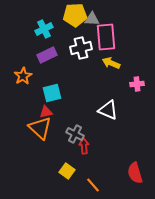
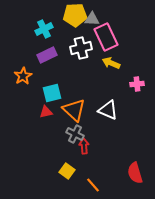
pink rectangle: rotated 20 degrees counterclockwise
orange triangle: moved 34 px right, 18 px up
